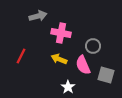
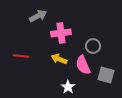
gray arrow: rotated 12 degrees counterclockwise
pink cross: rotated 18 degrees counterclockwise
red line: rotated 70 degrees clockwise
